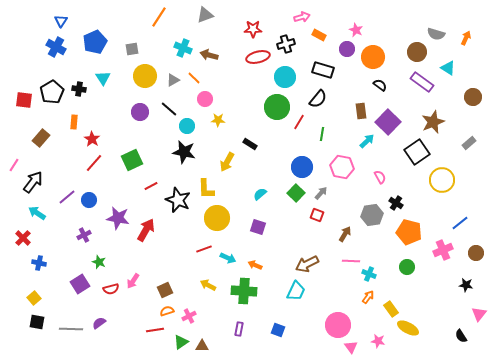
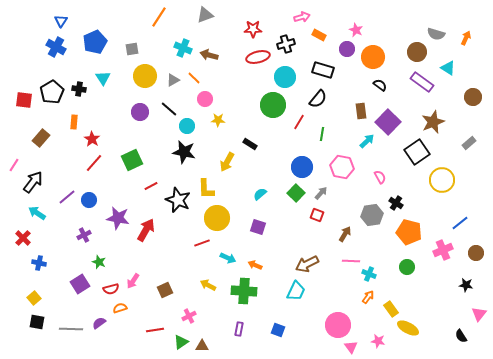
green circle at (277, 107): moved 4 px left, 2 px up
red line at (204, 249): moved 2 px left, 6 px up
orange semicircle at (167, 311): moved 47 px left, 3 px up
